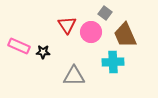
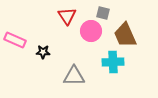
gray square: moved 2 px left; rotated 24 degrees counterclockwise
red triangle: moved 9 px up
pink circle: moved 1 px up
pink rectangle: moved 4 px left, 6 px up
